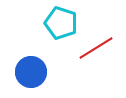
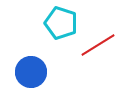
red line: moved 2 px right, 3 px up
